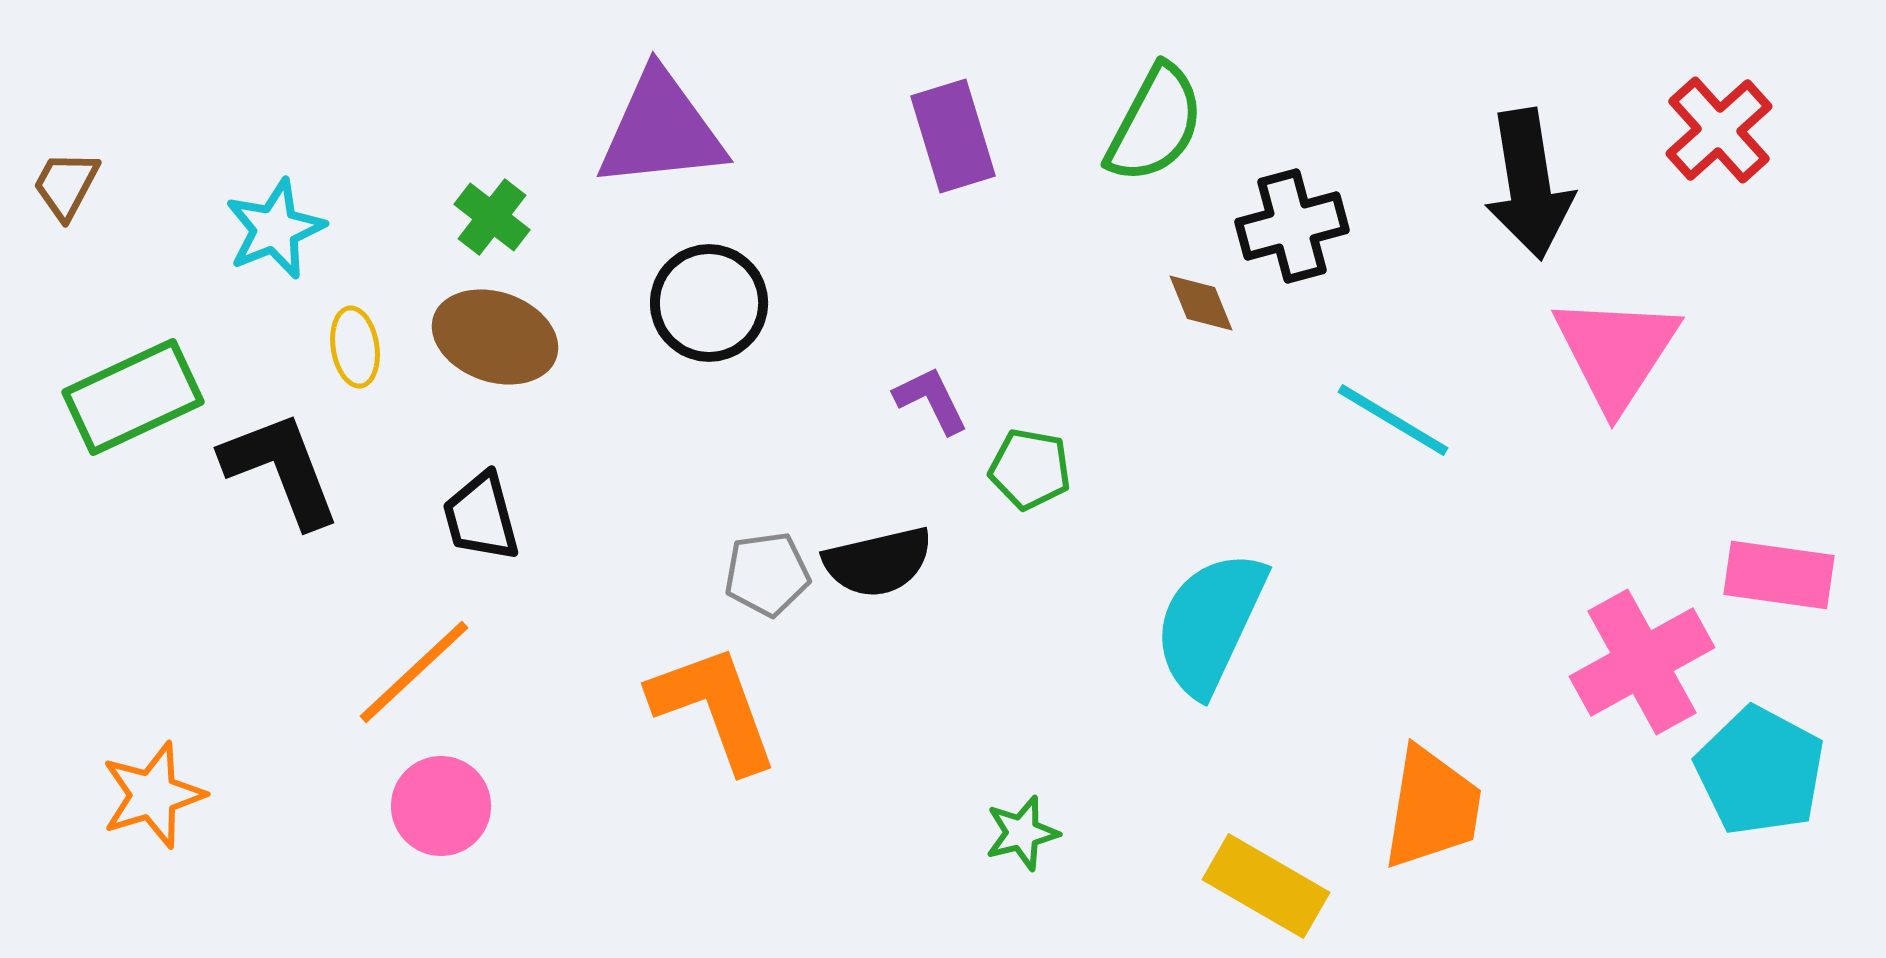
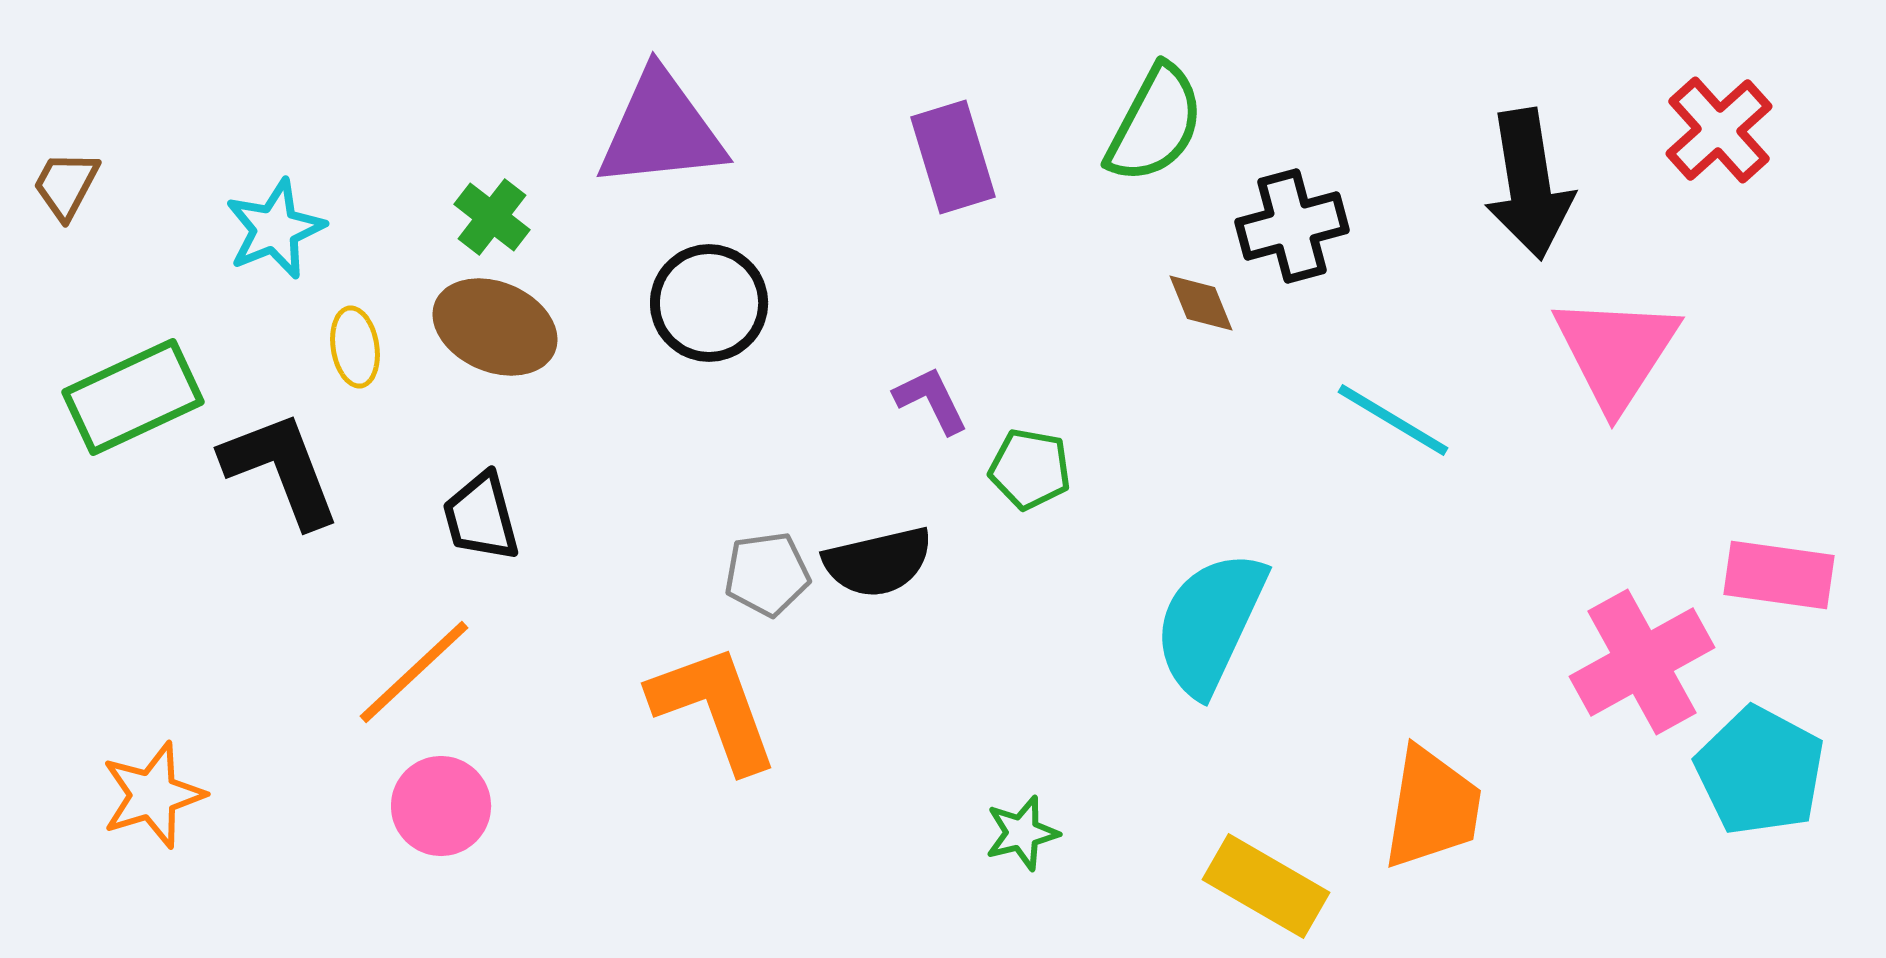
purple rectangle: moved 21 px down
brown ellipse: moved 10 px up; rotated 4 degrees clockwise
